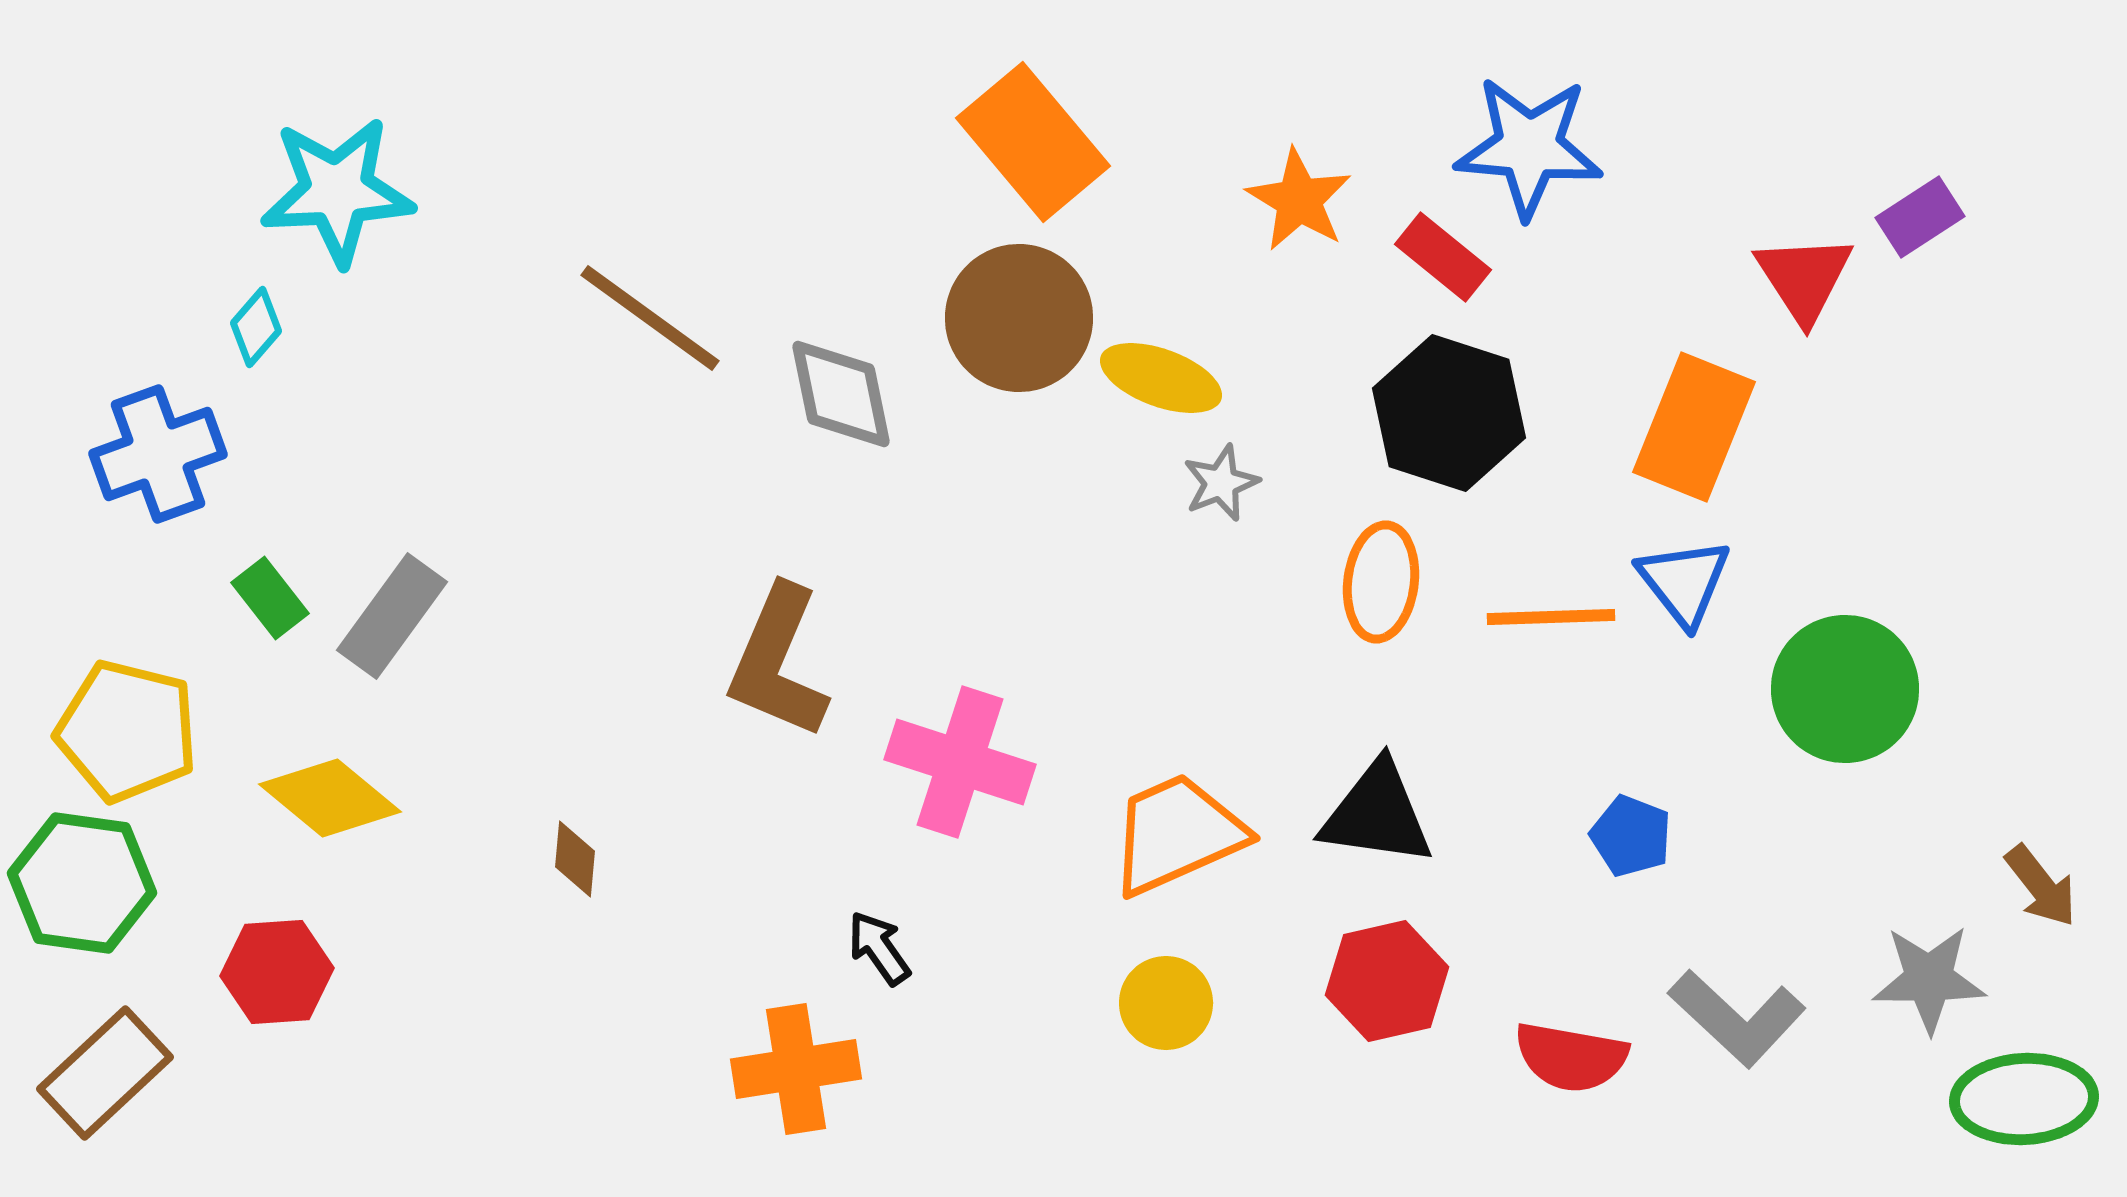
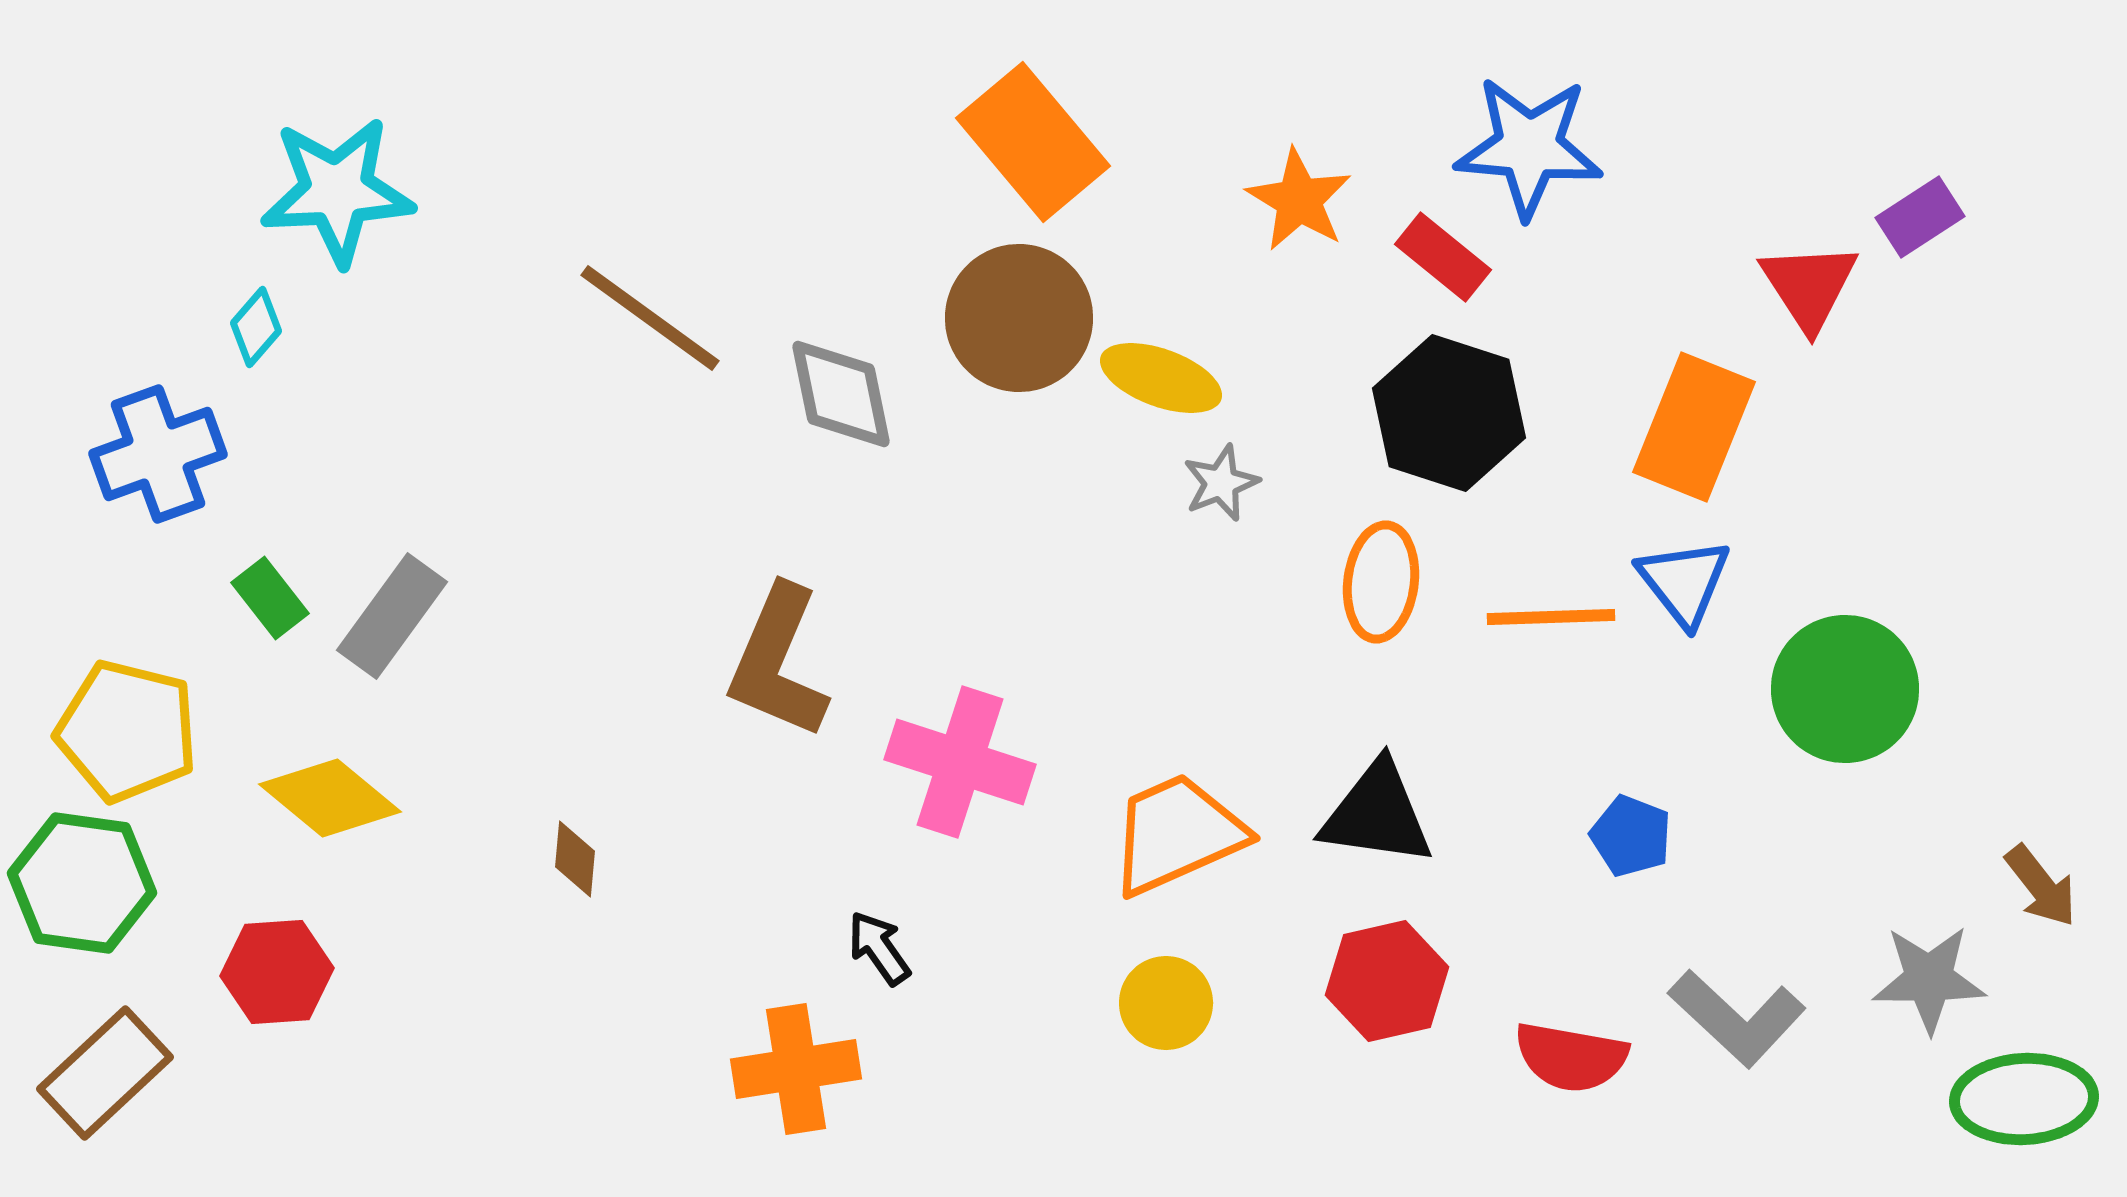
red triangle at (1804, 278): moved 5 px right, 8 px down
